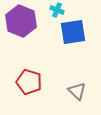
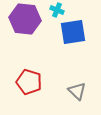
purple hexagon: moved 4 px right, 2 px up; rotated 16 degrees counterclockwise
